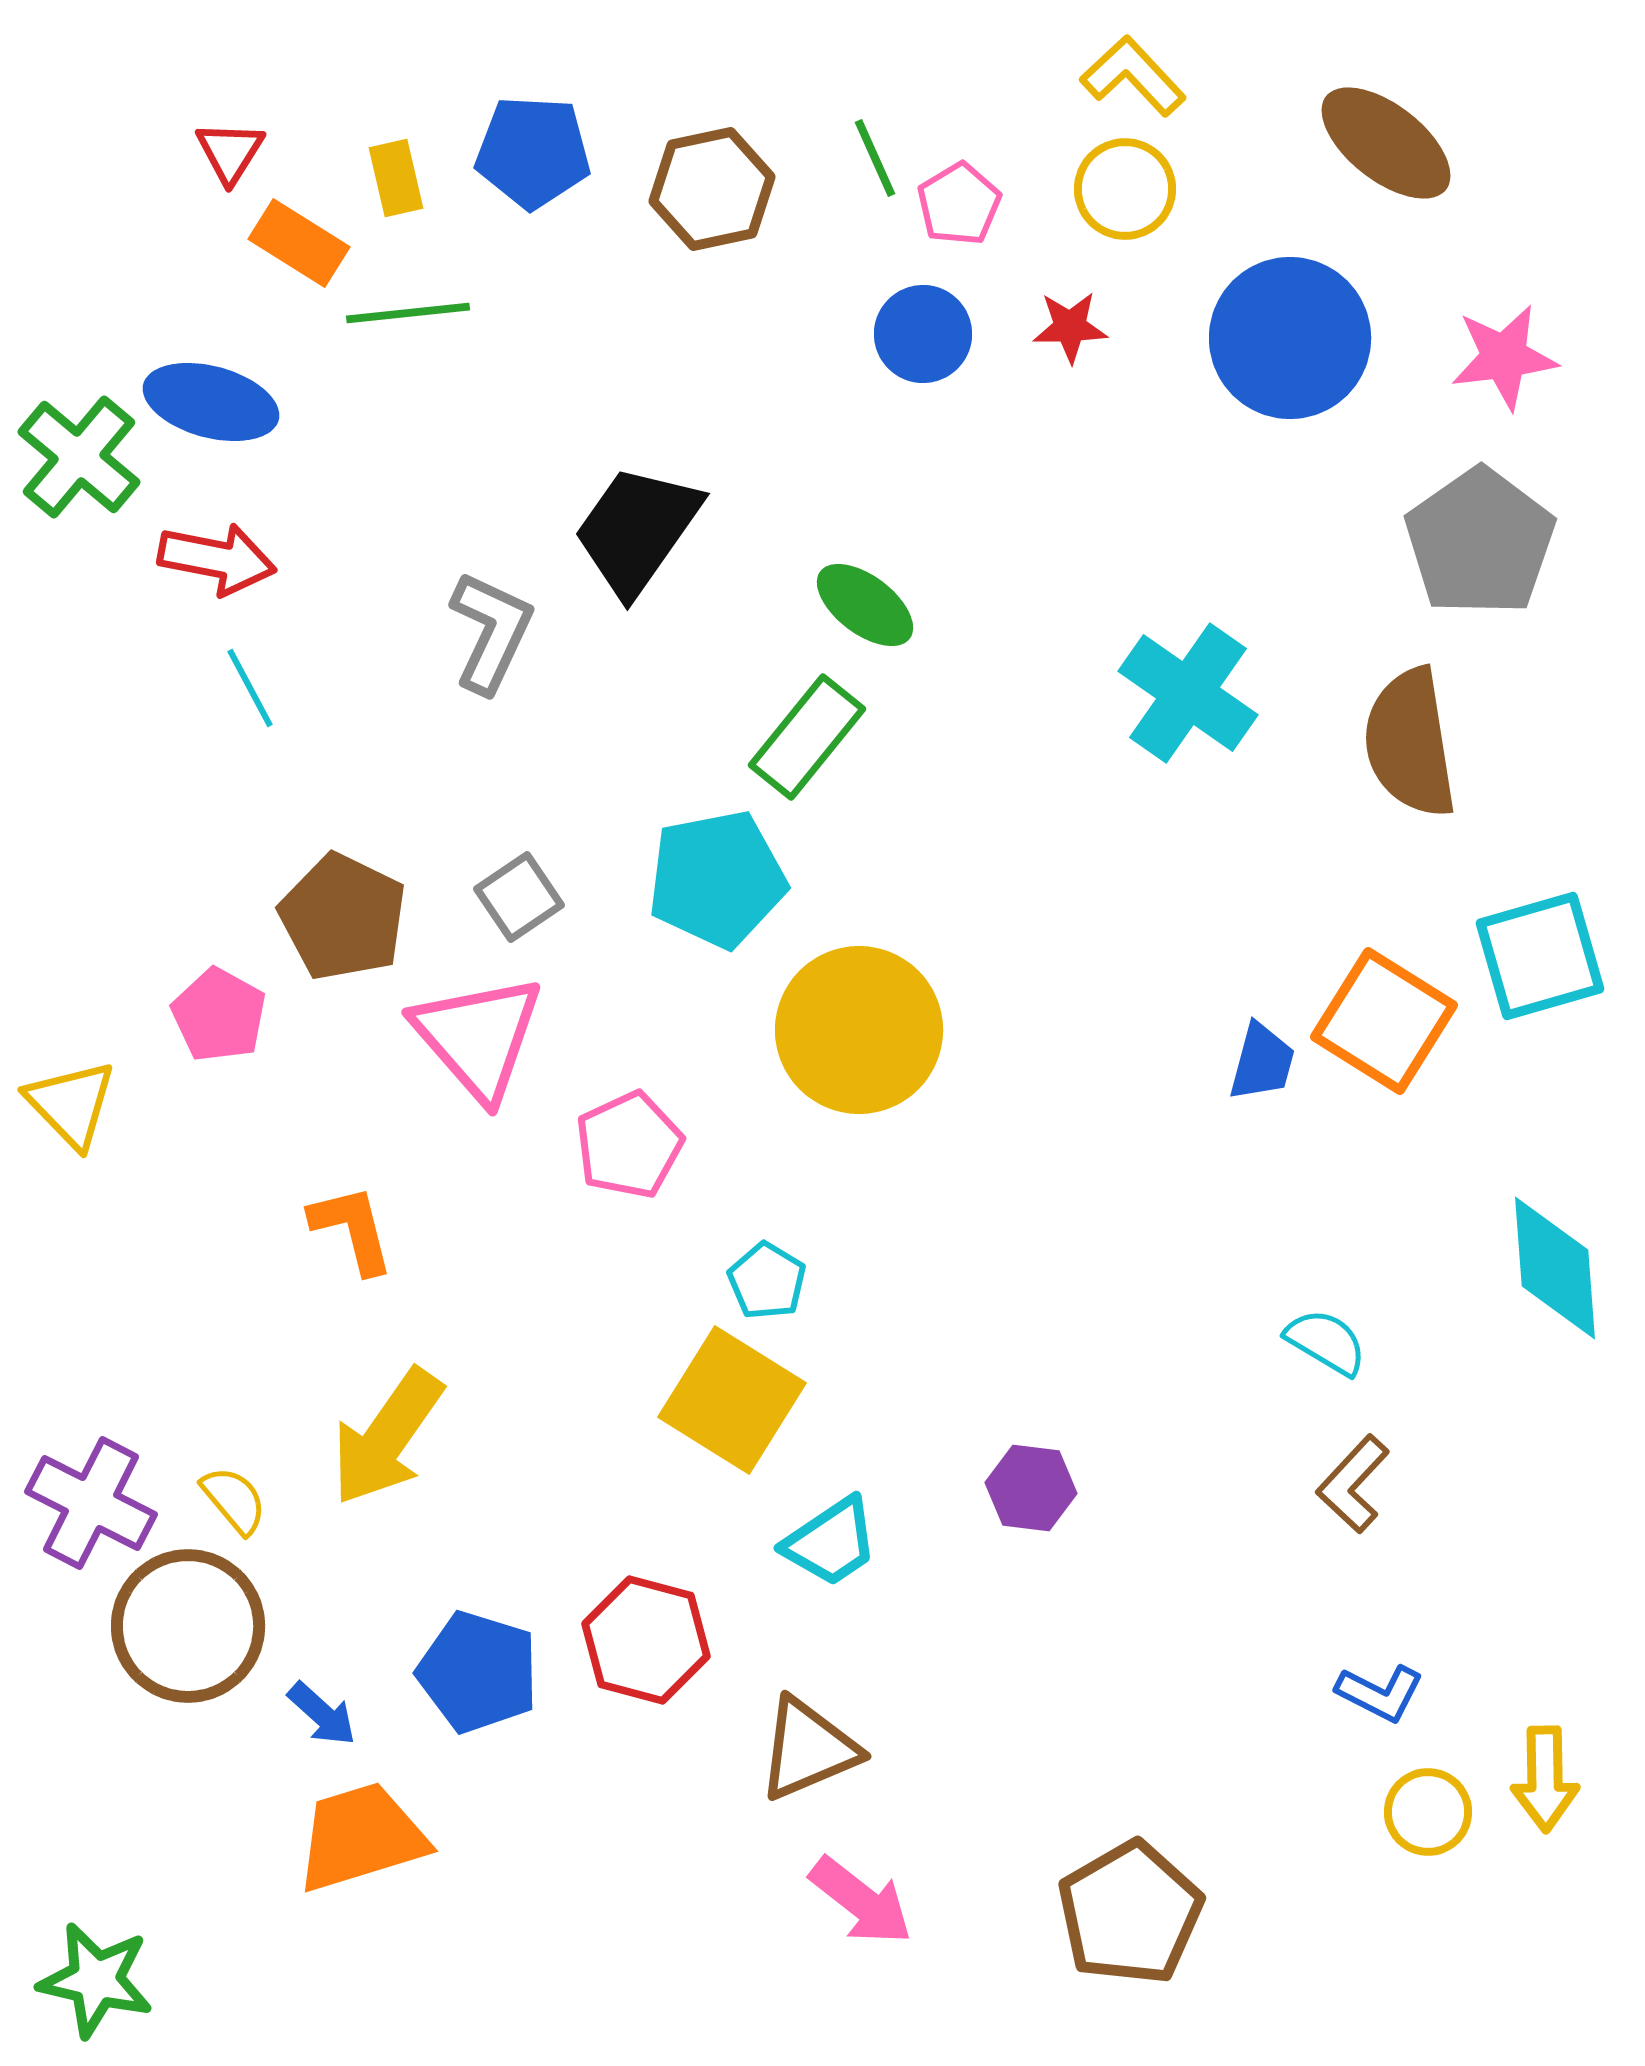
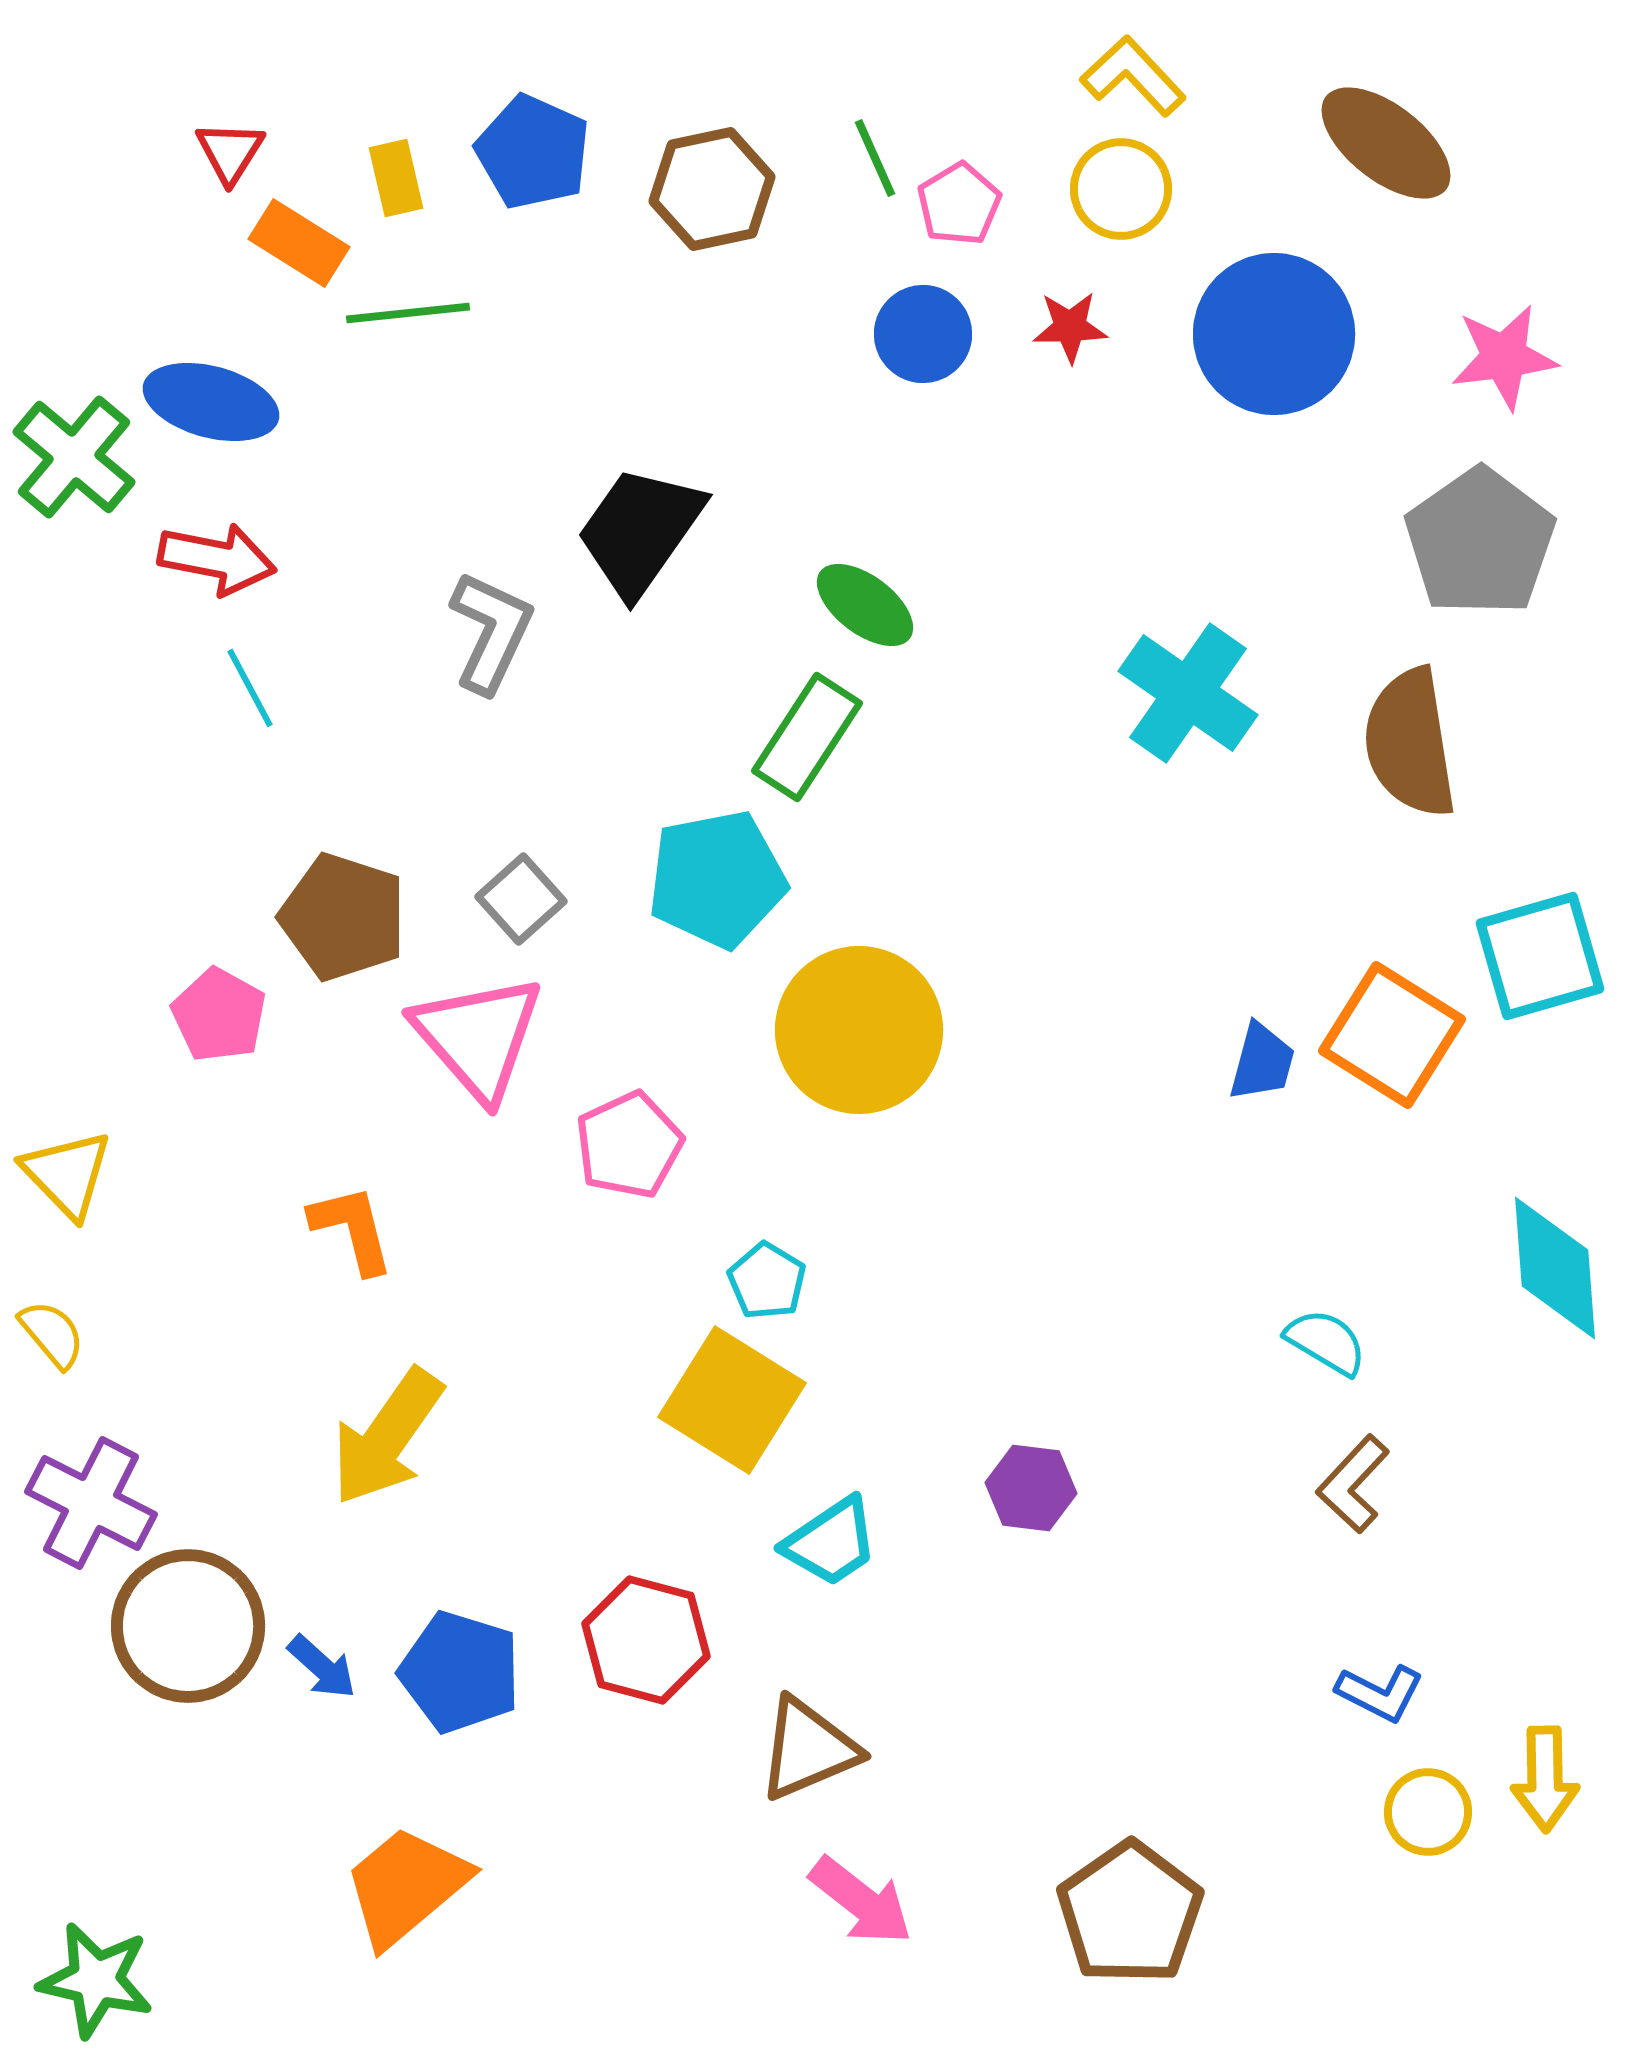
blue pentagon at (533, 152): rotated 21 degrees clockwise
yellow circle at (1125, 189): moved 4 px left
blue circle at (1290, 338): moved 16 px left, 4 px up
green cross at (79, 457): moved 5 px left
black trapezoid at (637, 530): moved 3 px right, 1 px down
green rectangle at (807, 737): rotated 6 degrees counterclockwise
gray square at (519, 897): moved 2 px right, 2 px down; rotated 8 degrees counterclockwise
brown pentagon at (343, 917): rotated 8 degrees counterclockwise
orange square at (1384, 1021): moved 8 px right, 14 px down
yellow triangle at (71, 1104): moved 4 px left, 70 px down
yellow semicircle at (234, 1500): moved 182 px left, 166 px up
blue pentagon at (478, 1672): moved 18 px left
blue arrow at (322, 1714): moved 47 px up
orange trapezoid at (361, 1837): moved 45 px right, 49 px down; rotated 23 degrees counterclockwise
brown pentagon at (1130, 1913): rotated 5 degrees counterclockwise
